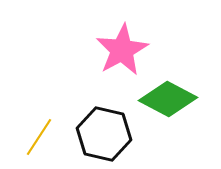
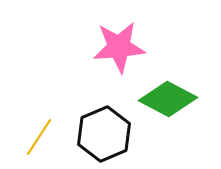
pink star: moved 3 px left, 3 px up; rotated 24 degrees clockwise
black hexagon: rotated 24 degrees clockwise
